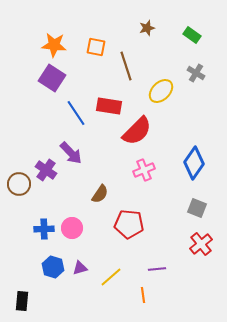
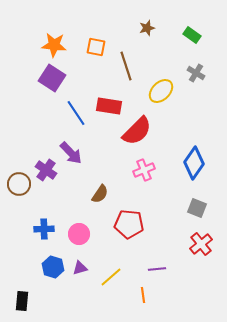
pink circle: moved 7 px right, 6 px down
